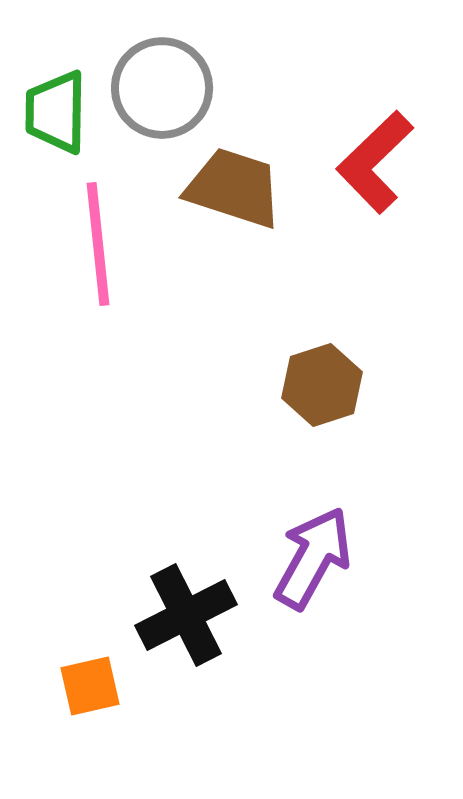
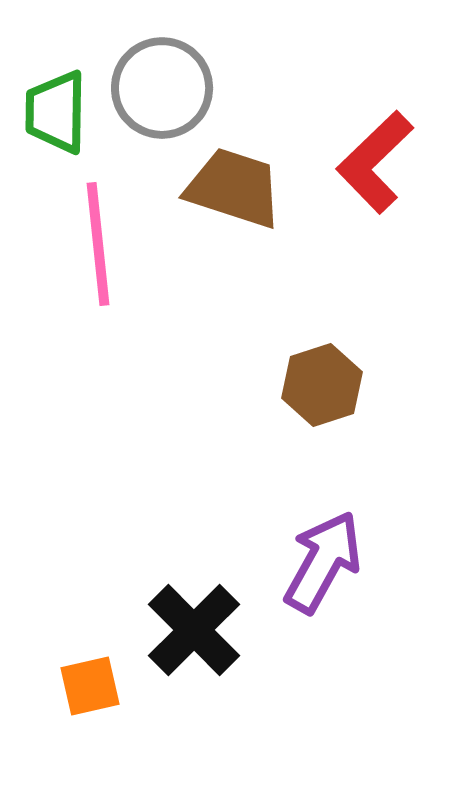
purple arrow: moved 10 px right, 4 px down
black cross: moved 8 px right, 15 px down; rotated 18 degrees counterclockwise
